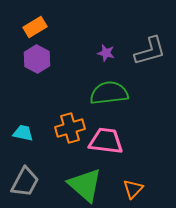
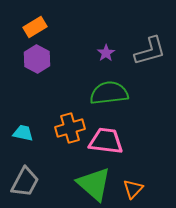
purple star: rotated 24 degrees clockwise
green triangle: moved 9 px right, 1 px up
